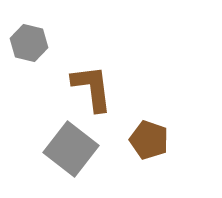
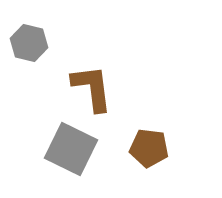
brown pentagon: moved 8 px down; rotated 12 degrees counterclockwise
gray square: rotated 12 degrees counterclockwise
